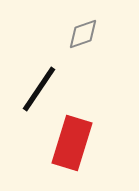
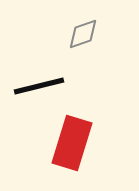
black line: moved 3 px up; rotated 42 degrees clockwise
